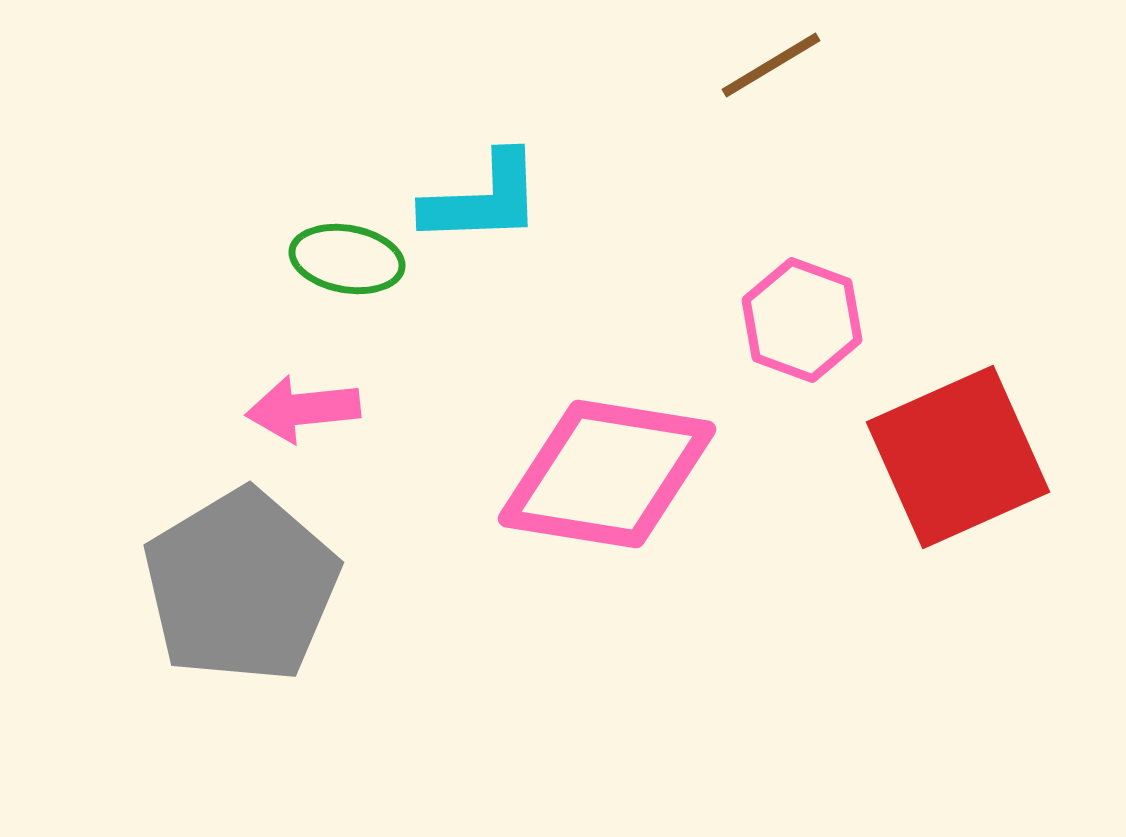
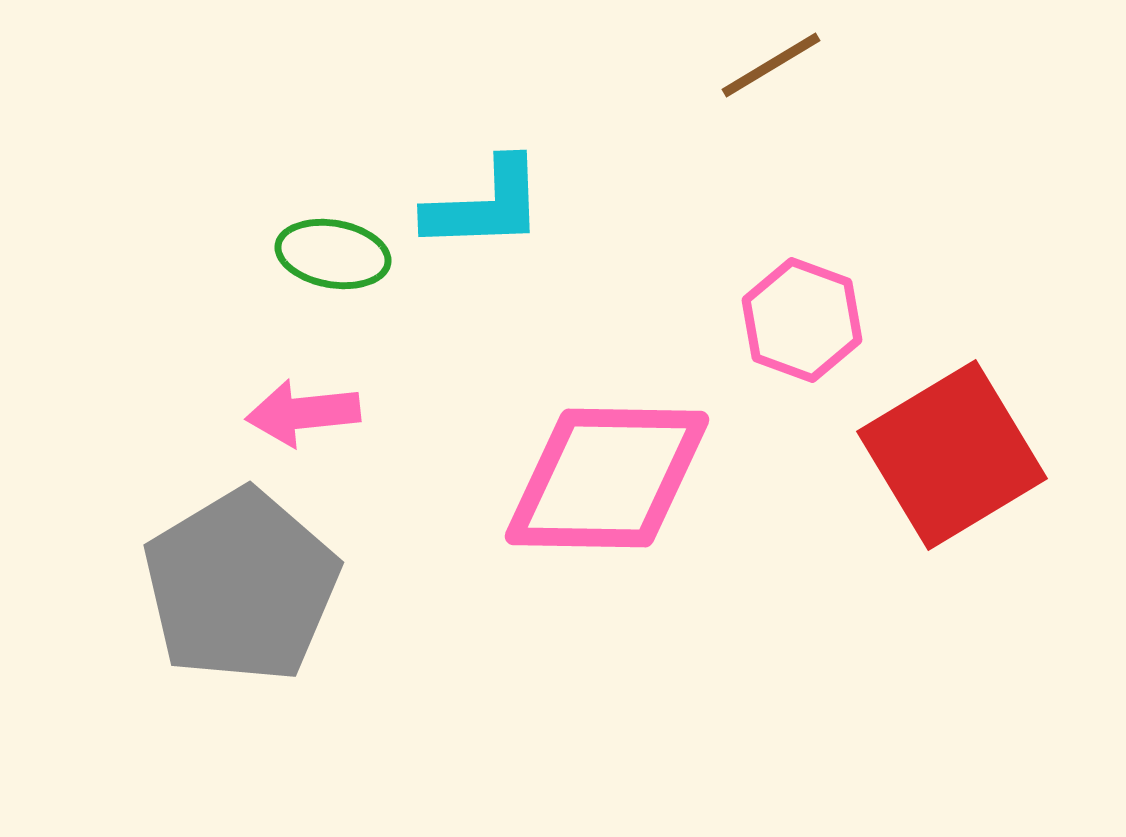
cyan L-shape: moved 2 px right, 6 px down
green ellipse: moved 14 px left, 5 px up
pink arrow: moved 4 px down
red square: moved 6 px left, 2 px up; rotated 7 degrees counterclockwise
pink diamond: moved 4 px down; rotated 8 degrees counterclockwise
